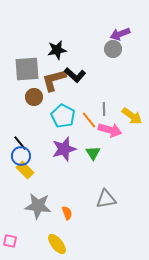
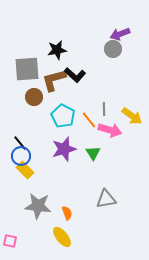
yellow ellipse: moved 5 px right, 7 px up
